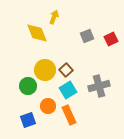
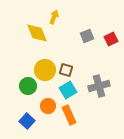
brown square: rotated 32 degrees counterclockwise
blue square: moved 1 px left, 1 px down; rotated 28 degrees counterclockwise
